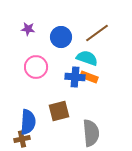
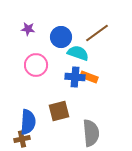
cyan semicircle: moved 9 px left, 5 px up
pink circle: moved 2 px up
